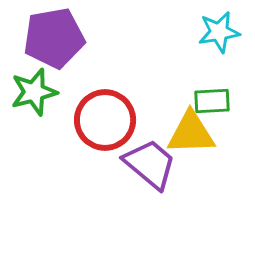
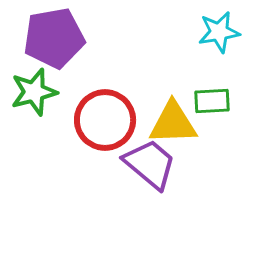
yellow triangle: moved 18 px left, 10 px up
